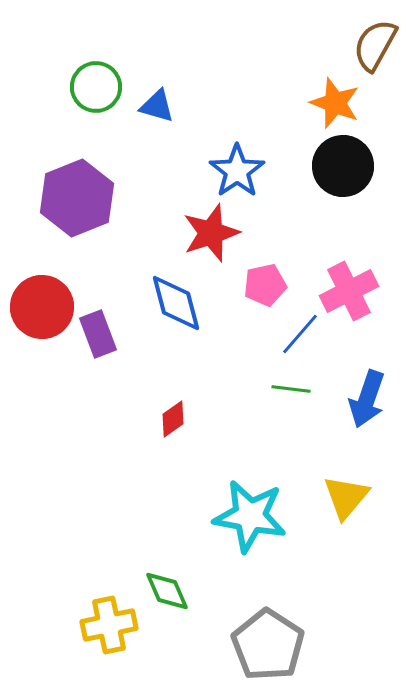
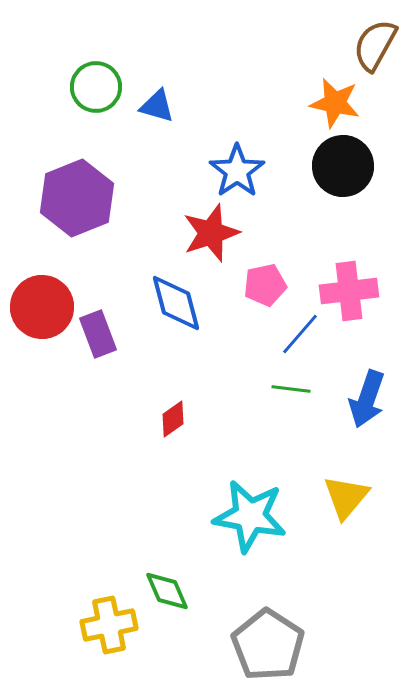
orange star: rotated 9 degrees counterclockwise
pink cross: rotated 20 degrees clockwise
